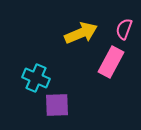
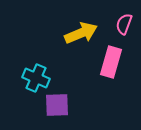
pink semicircle: moved 5 px up
pink rectangle: rotated 12 degrees counterclockwise
